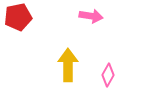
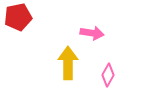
pink arrow: moved 1 px right, 17 px down
yellow arrow: moved 2 px up
